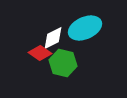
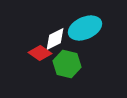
white diamond: moved 2 px right, 1 px down
green hexagon: moved 4 px right, 1 px down
